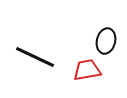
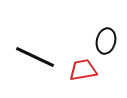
red trapezoid: moved 4 px left
